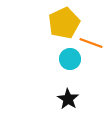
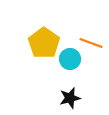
yellow pentagon: moved 20 px left, 20 px down; rotated 12 degrees counterclockwise
black star: moved 2 px right, 1 px up; rotated 25 degrees clockwise
